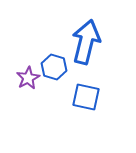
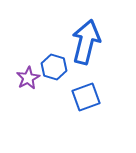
blue square: rotated 32 degrees counterclockwise
